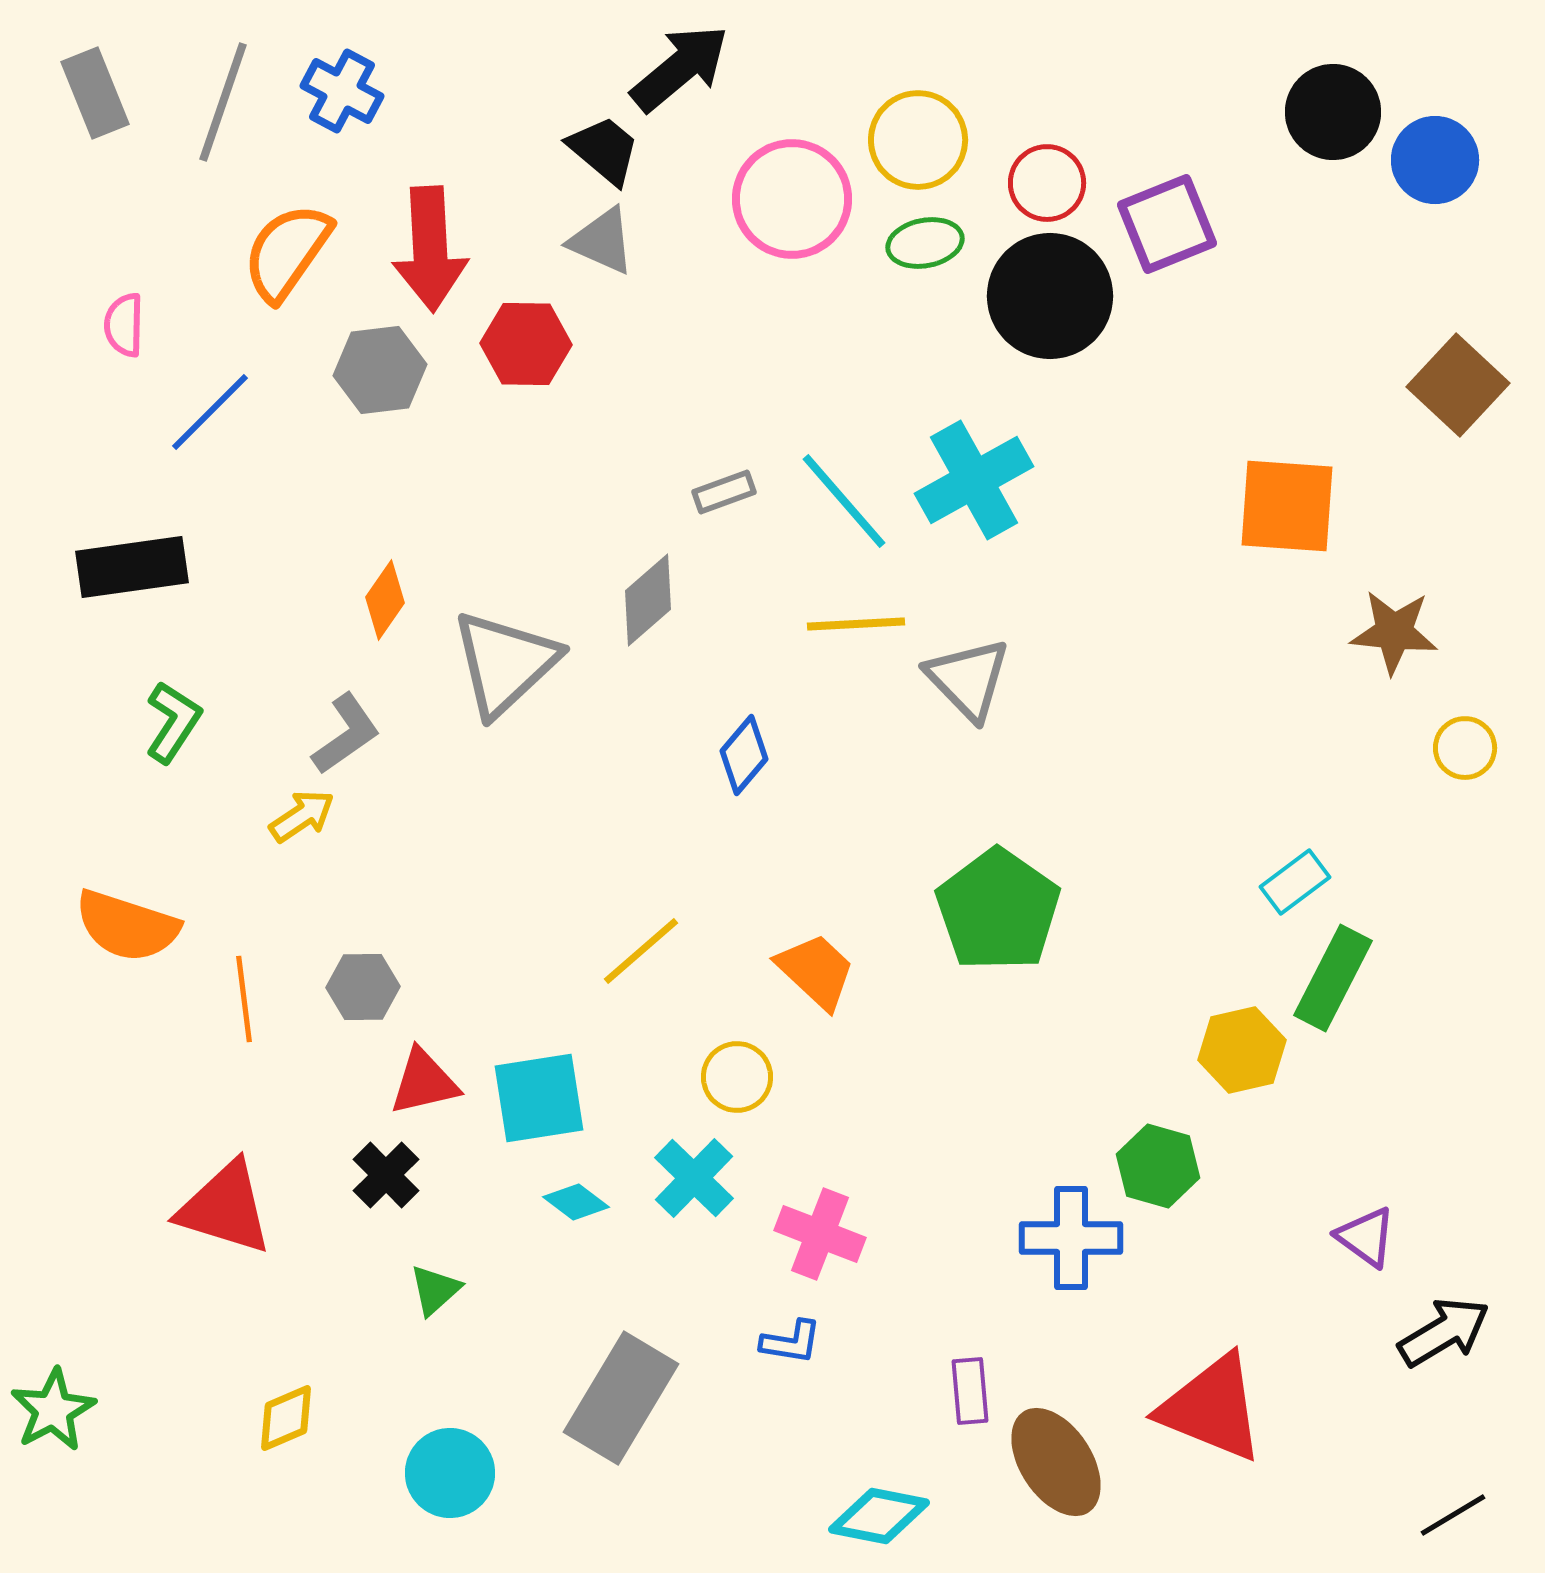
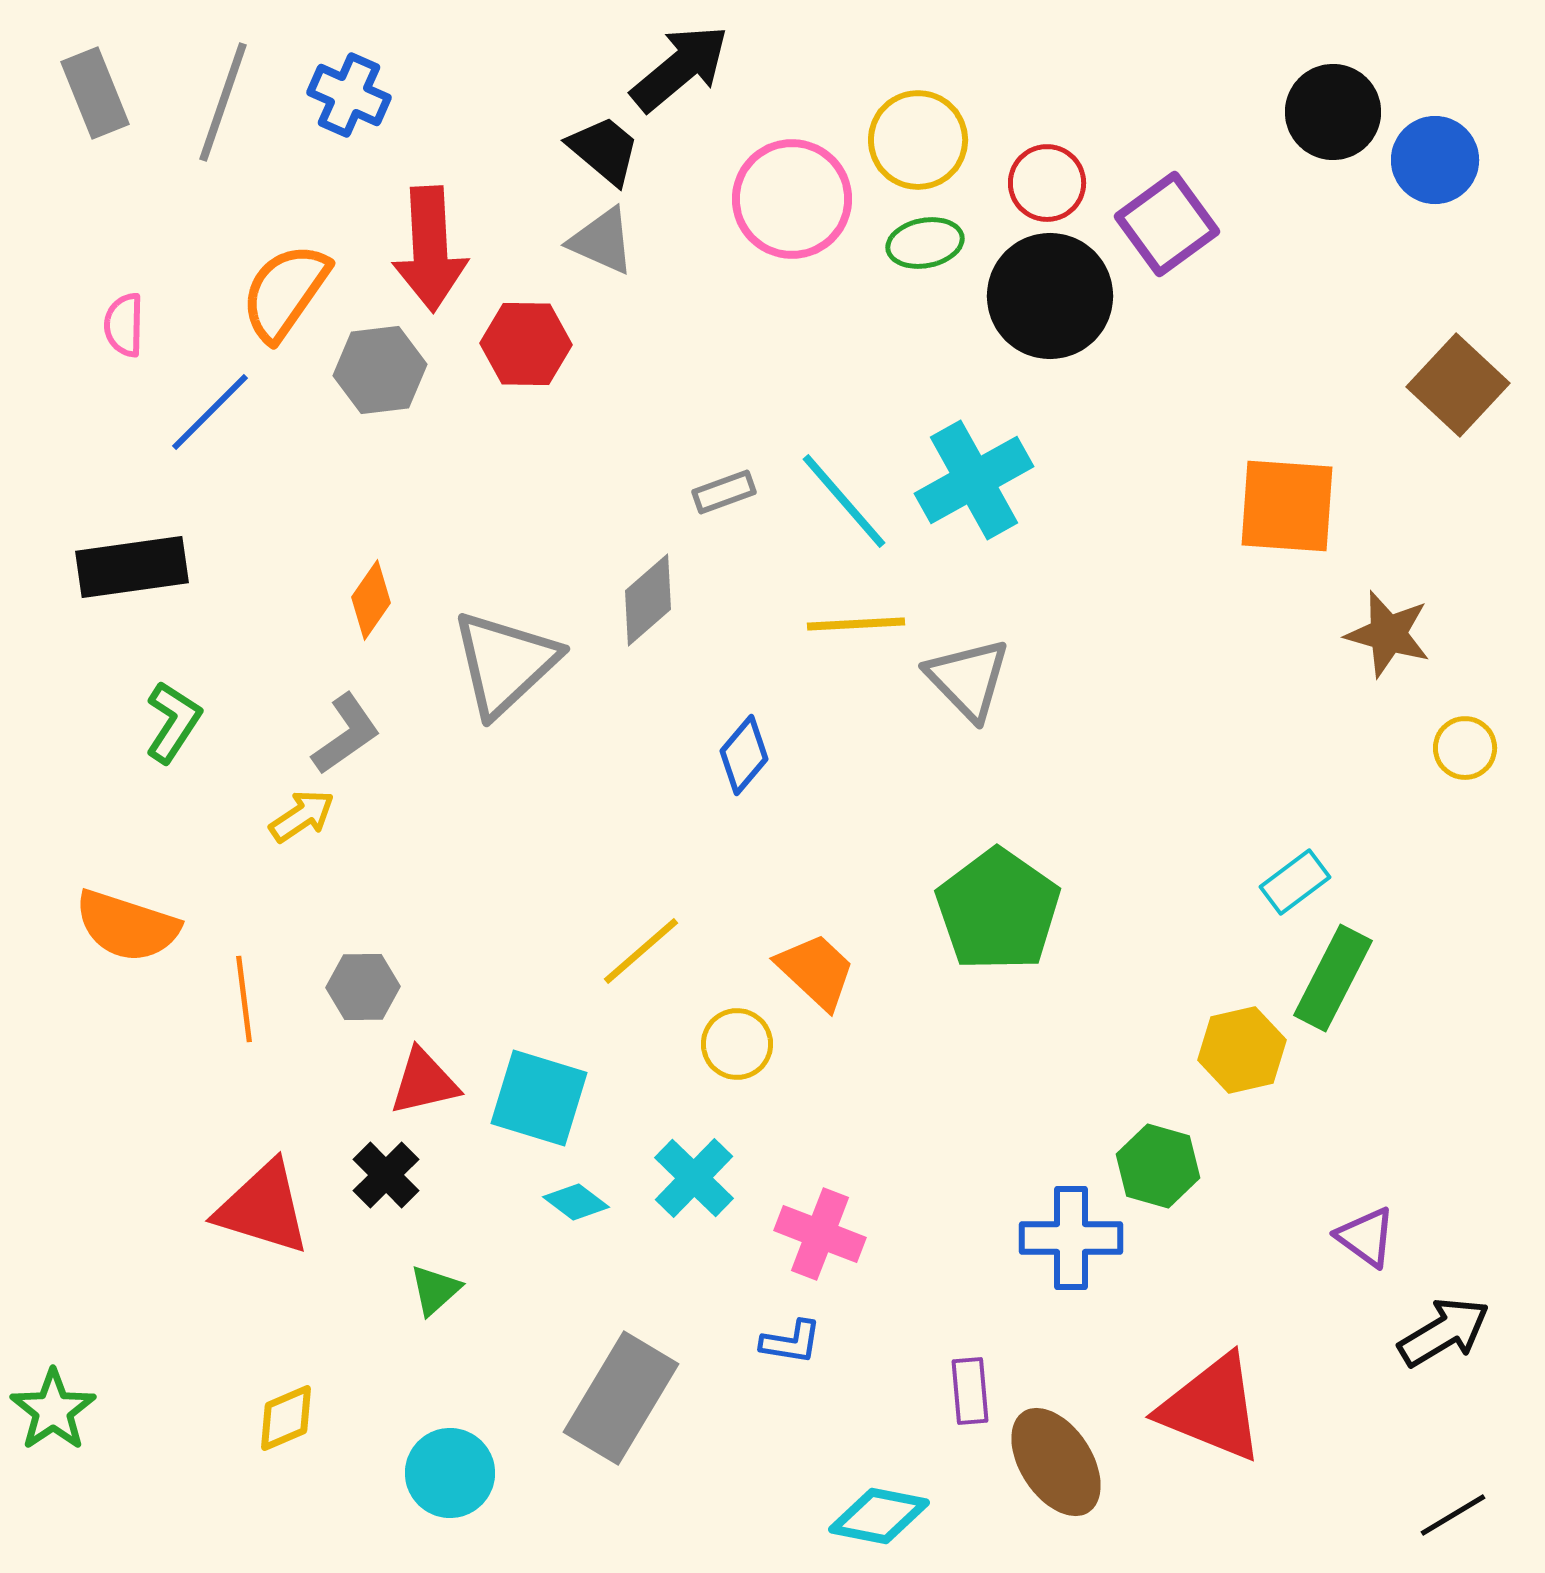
blue cross at (342, 91): moved 7 px right, 4 px down; rotated 4 degrees counterclockwise
purple square at (1167, 224): rotated 14 degrees counterclockwise
orange semicircle at (287, 252): moved 2 px left, 40 px down
orange diamond at (385, 600): moved 14 px left
brown star at (1394, 632): moved 6 px left, 2 px down; rotated 10 degrees clockwise
yellow circle at (737, 1077): moved 33 px up
cyan square at (539, 1098): rotated 26 degrees clockwise
red triangle at (225, 1208): moved 38 px right
green star at (53, 1410): rotated 6 degrees counterclockwise
